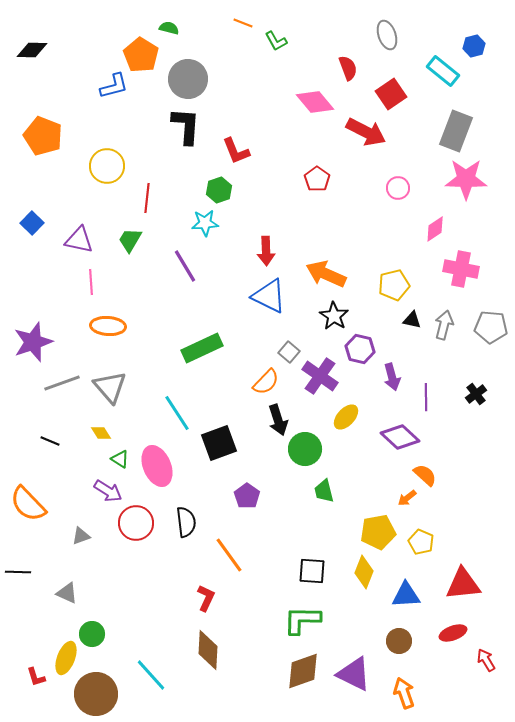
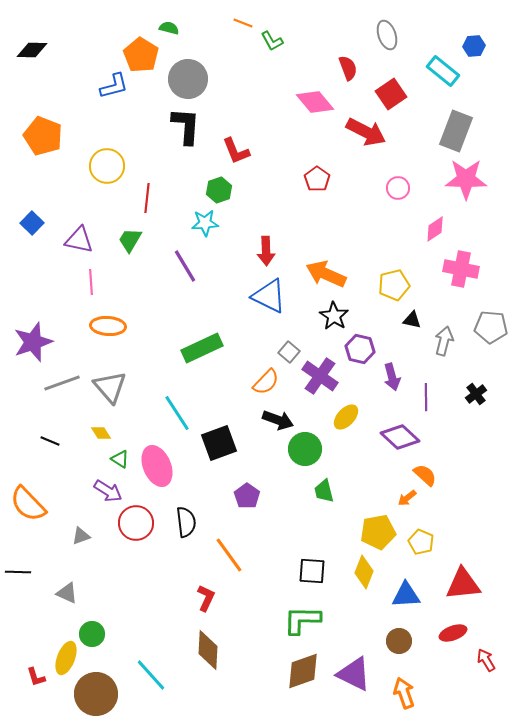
green L-shape at (276, 41): moved 4 px left
blue hexagon at (474, 46): rotated 10 degrees clockwise
gray arrow at (444, 325): moved 16 px down
black arrow at (278, 420): rotated 52 degrees counterclockwise
